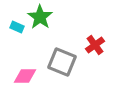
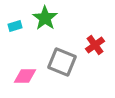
green star: moved 5 px right, 1 px down
cyan rectangle: moved 2 px left, 1 px up; rotated 40 degrees counterclockwise
